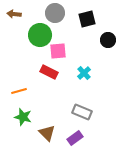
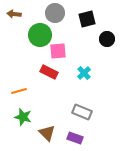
black circle: moved 1 px left, 1 px up
purple rectangle: rotated 56 degrees clockwise
